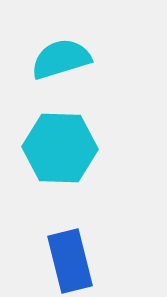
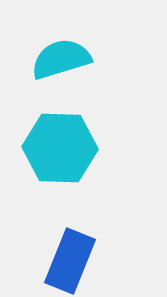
blue rectangle: rotated 36 degrees clockwise
